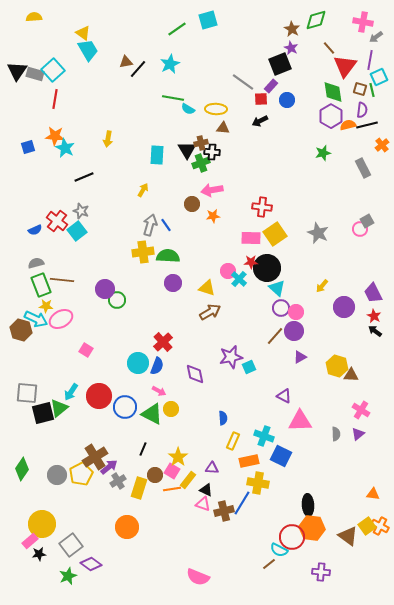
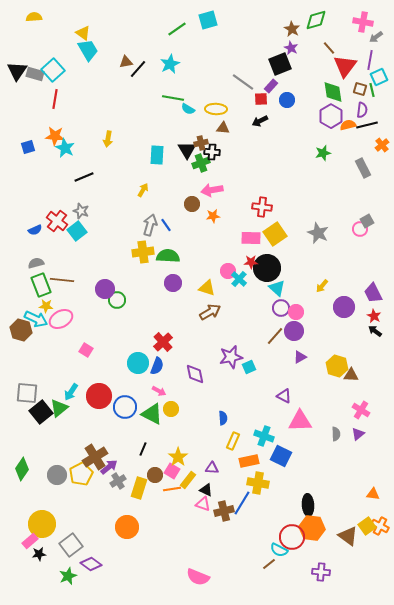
black square at (43, 413): moved 2 px left, 1 px up; rotated 25 degrees counterclockwise
